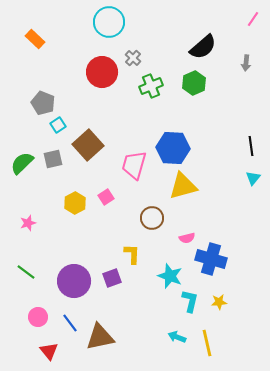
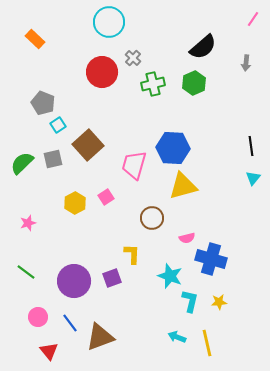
green cross: moved 2 px right, 2 px up; rotated 10 degrees clockwise
brown triangle: rotated 8 degrees counterclockwise
